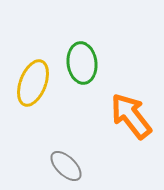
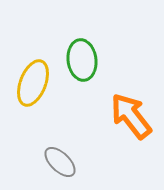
green ellipse: moved 3 px up
gray ellipse: moved 6 px left, 4 px up
